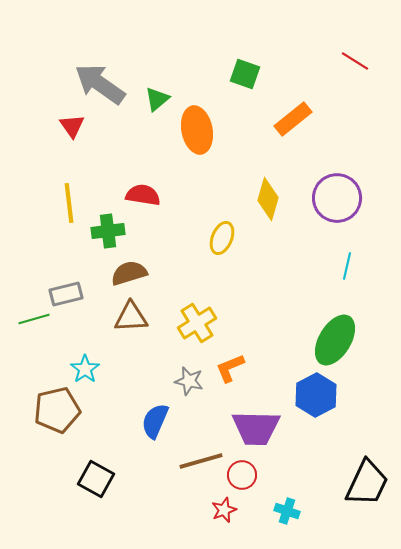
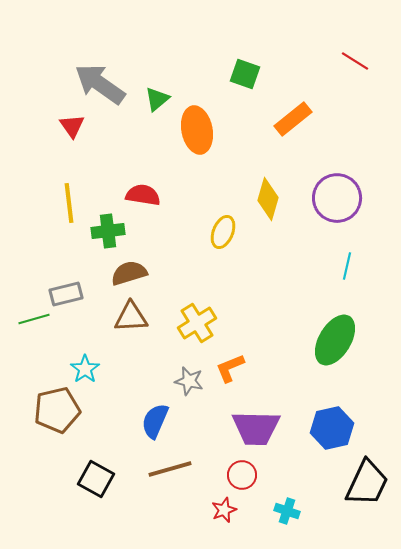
yellow ellipse: moved 1 px right, 6 px up
blue hexagon: moved 16 px right, 33 px down; rotated 15 degrees clockwise
brown line: moved 31 px left, 8 px down
